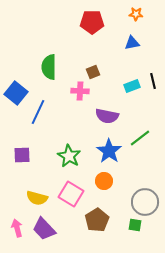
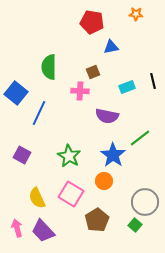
red pentagon: rotated 10 degrees clockwise
blue triangle: moved 21 px left, 4 px down
cyan rectangle: moved 5 px left, 1 px down
blue line: moved 1 px right, 1 px down
blue star: moved 4 px right, 4 px down
purple square: rotated 30 degrees clockwise
yellow semicircle: rotated 50 degrees clockwise
green square: rotated 32 degrees clockwise
purple trapezoid: moved 1 px left, 2 px down
